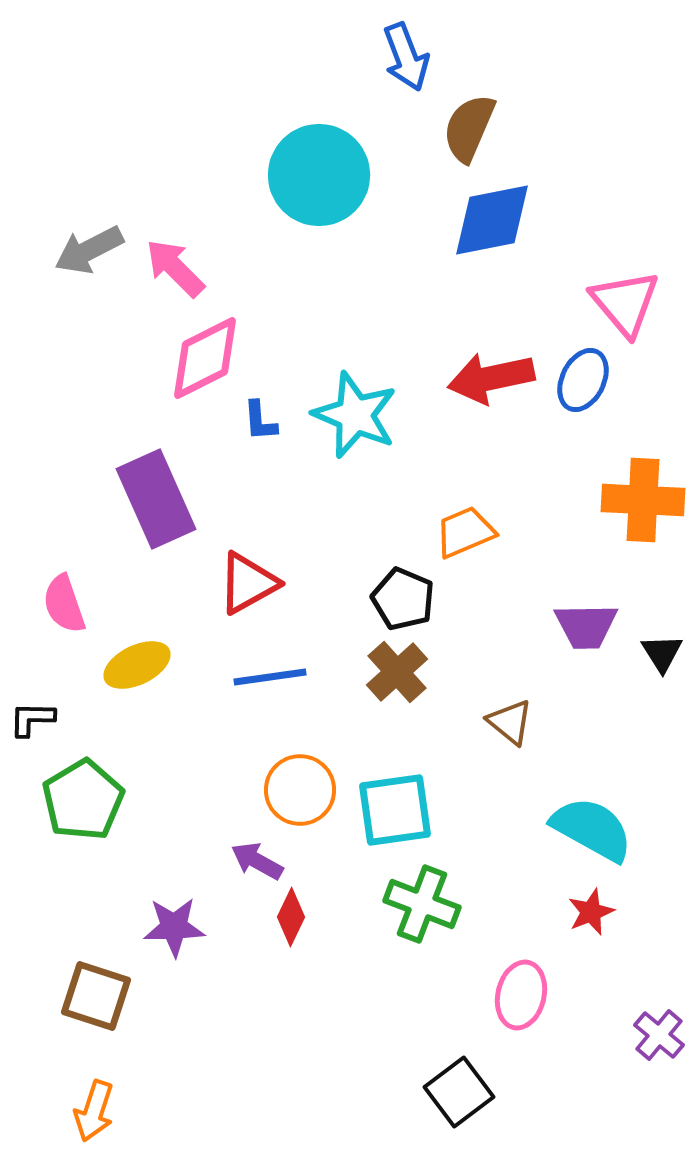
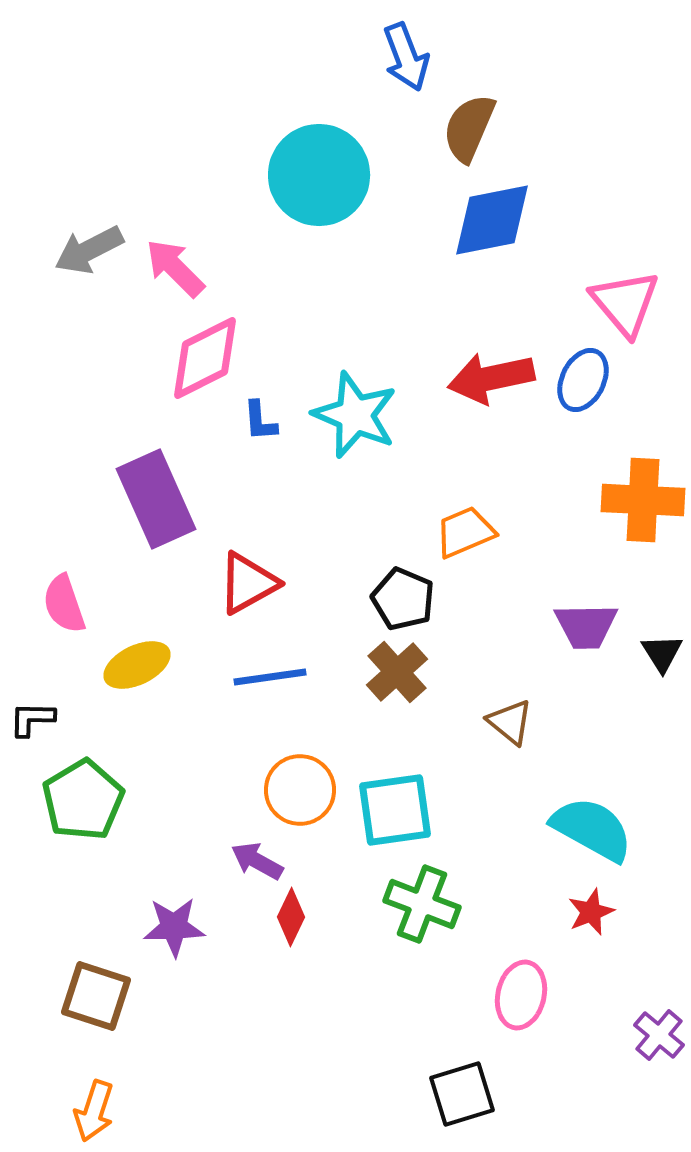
black square: moved 3 px right, 2 px down; rotated 20 degrees clockwise
